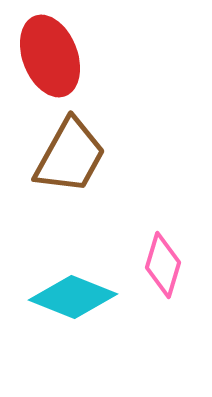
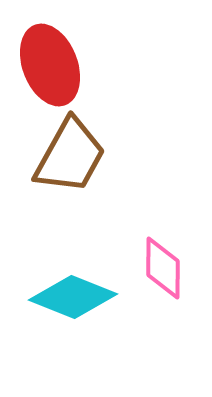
red ellipse: moved 9 px down
pink diamond: moved 3 px down; rotated 16 degrees counterclockwise
